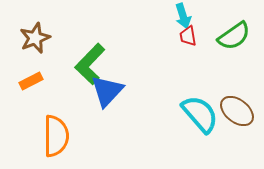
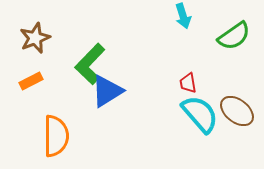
red trapezoid: moved 47 px down
blue triangle: rotated 15 degrees clockwise
